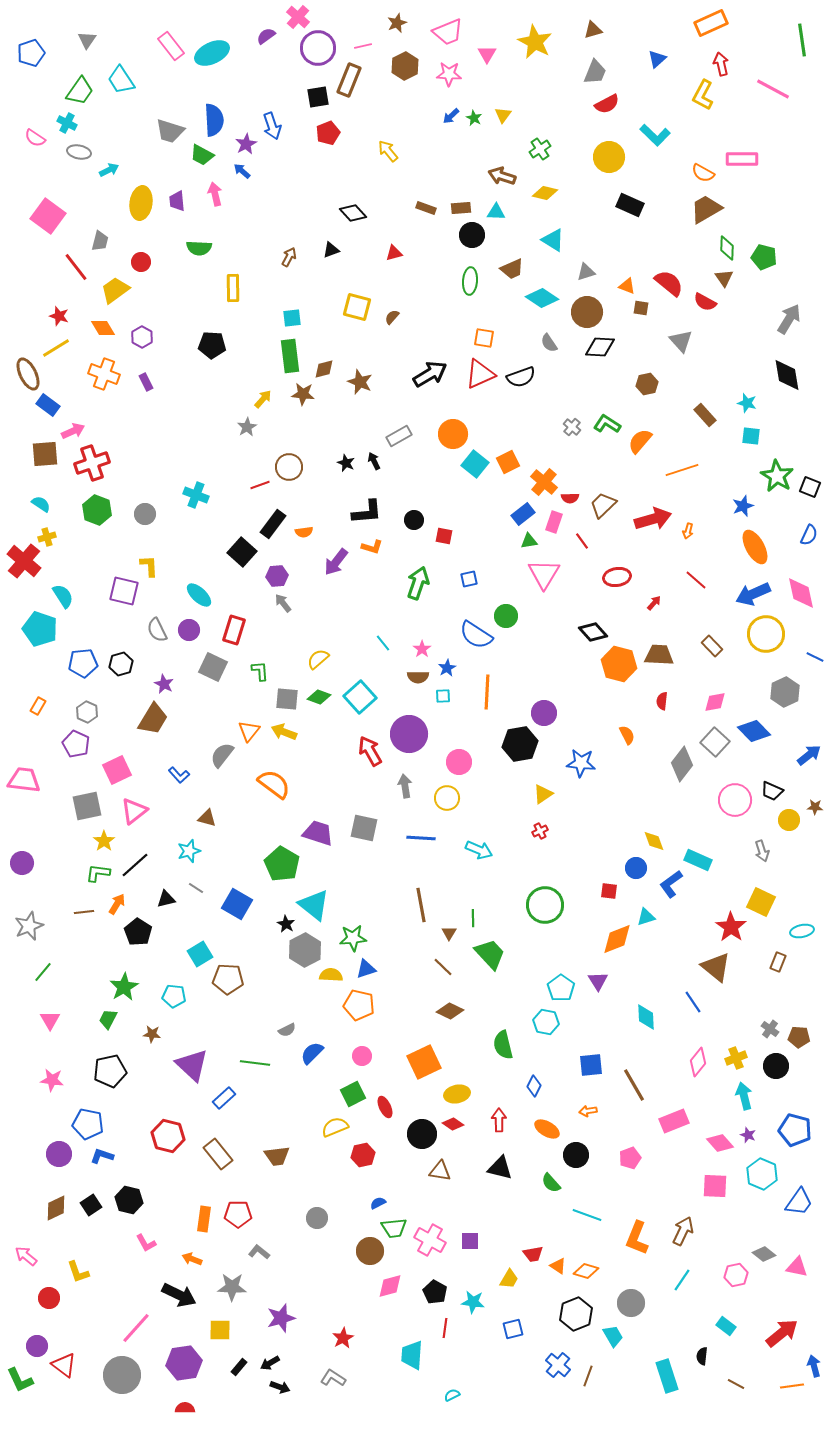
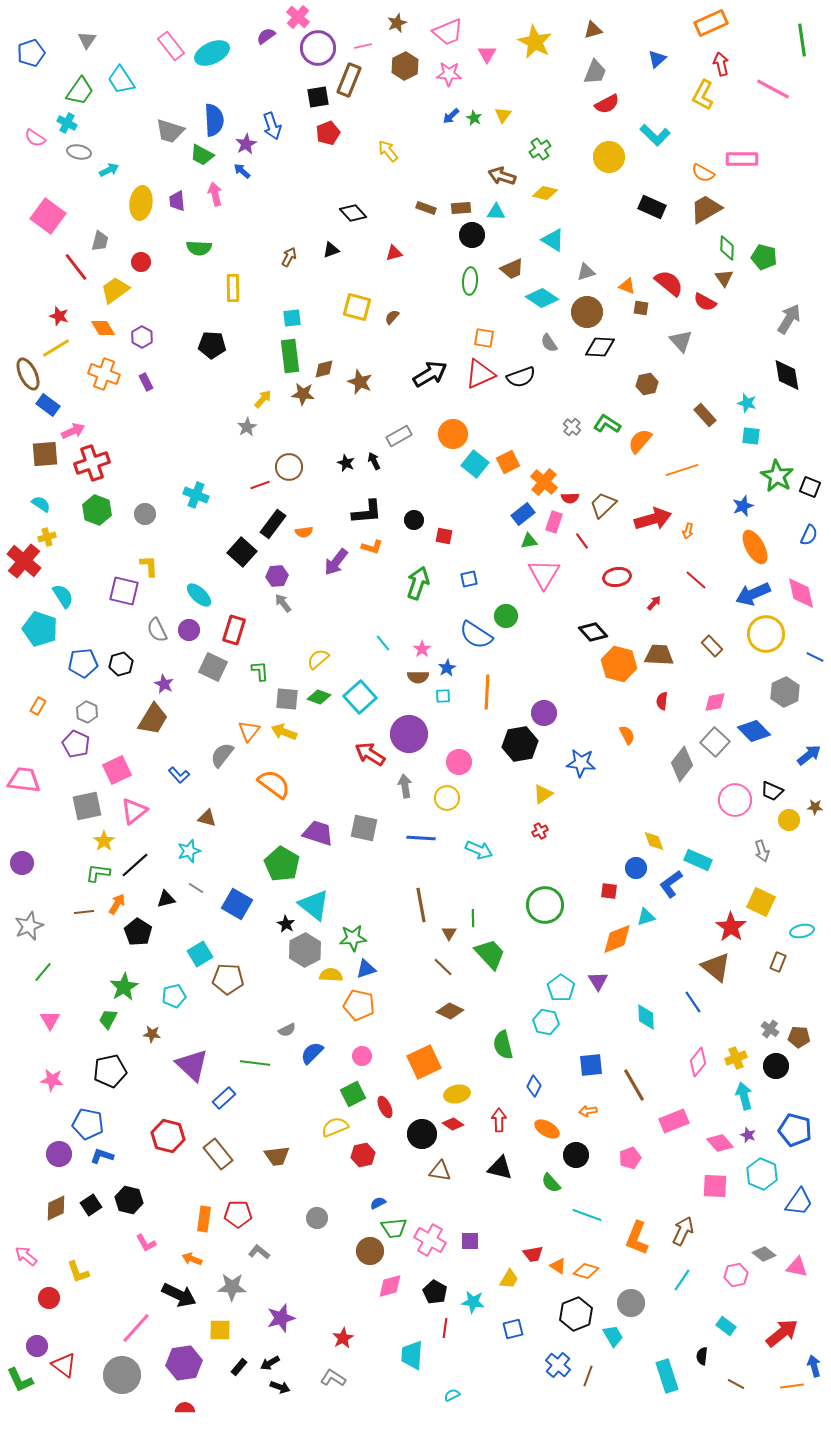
black rectangle at (630, 205): moved 22 px right, 2 px down
red arrow at (370, 751): moved 3 px down; rotated 28 degrees counterclockwise
cyan pentagon at (174, 996): rotated 20 degrees counterclockwise
